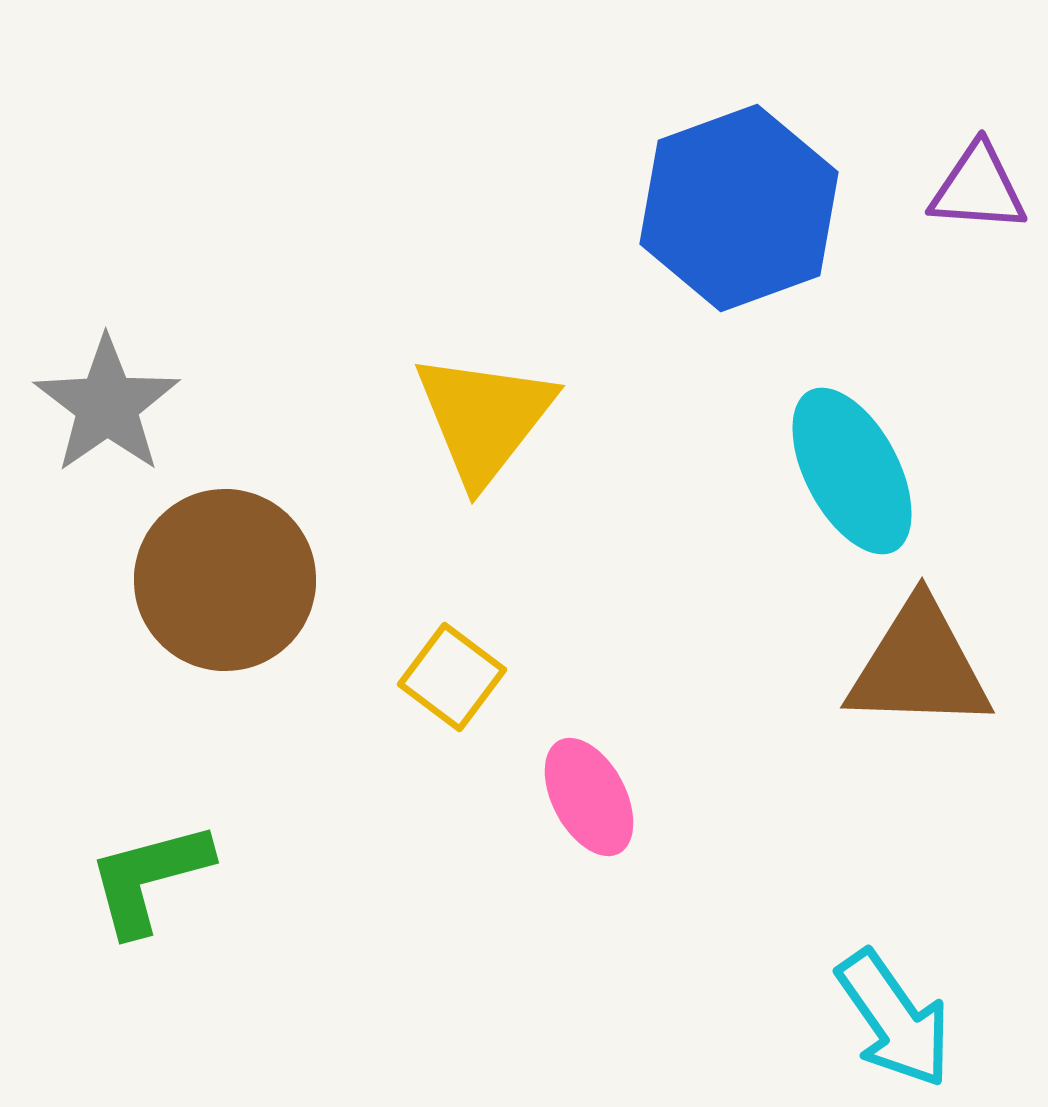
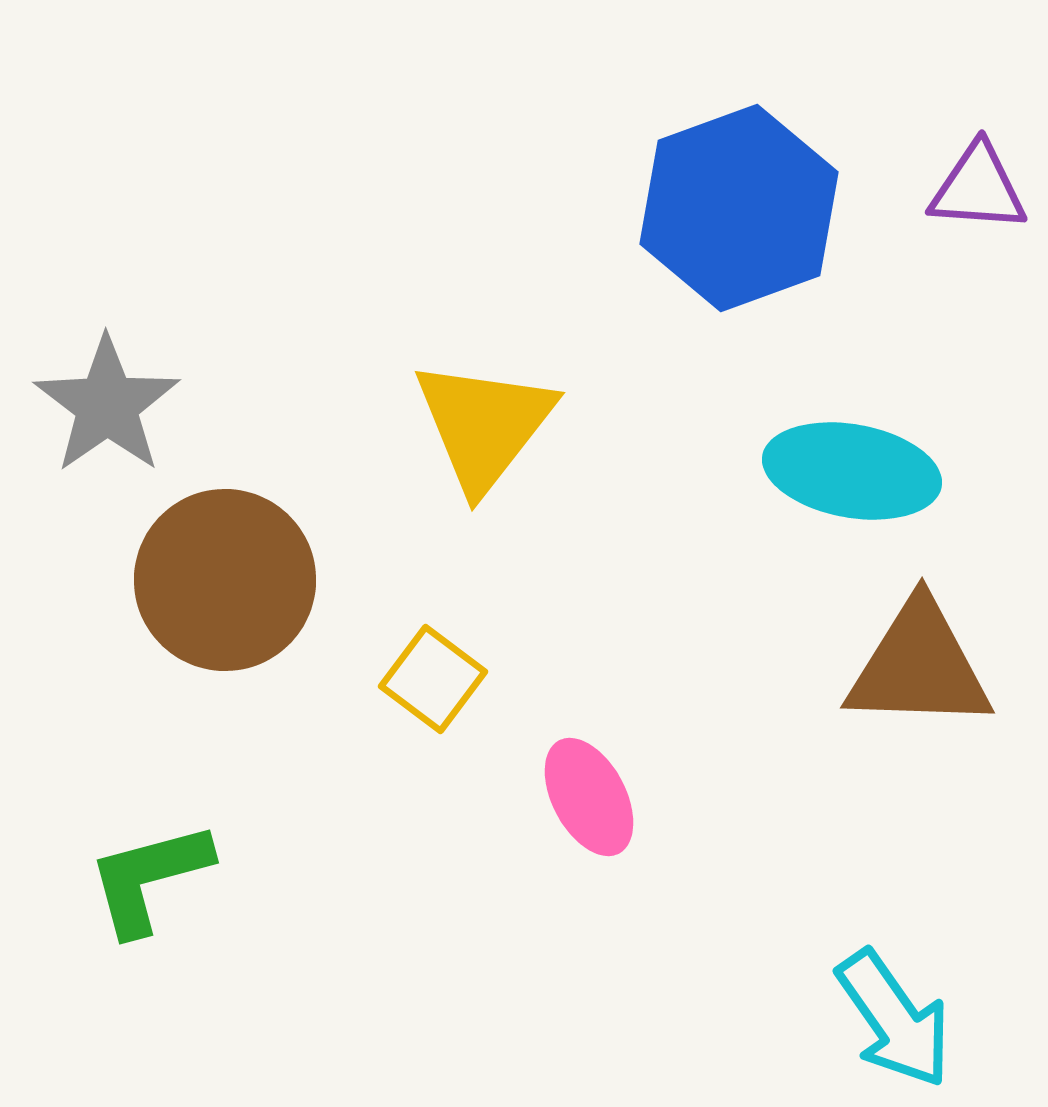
yellow triangle: moved 7 px down
cyan ellipse: rotated 52 degrees counterclockwise
yellow square: moved 19 px left, 2 px down
